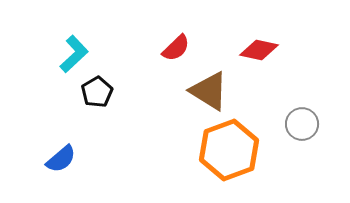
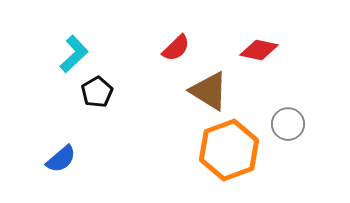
gray circle: moved 14 px left
